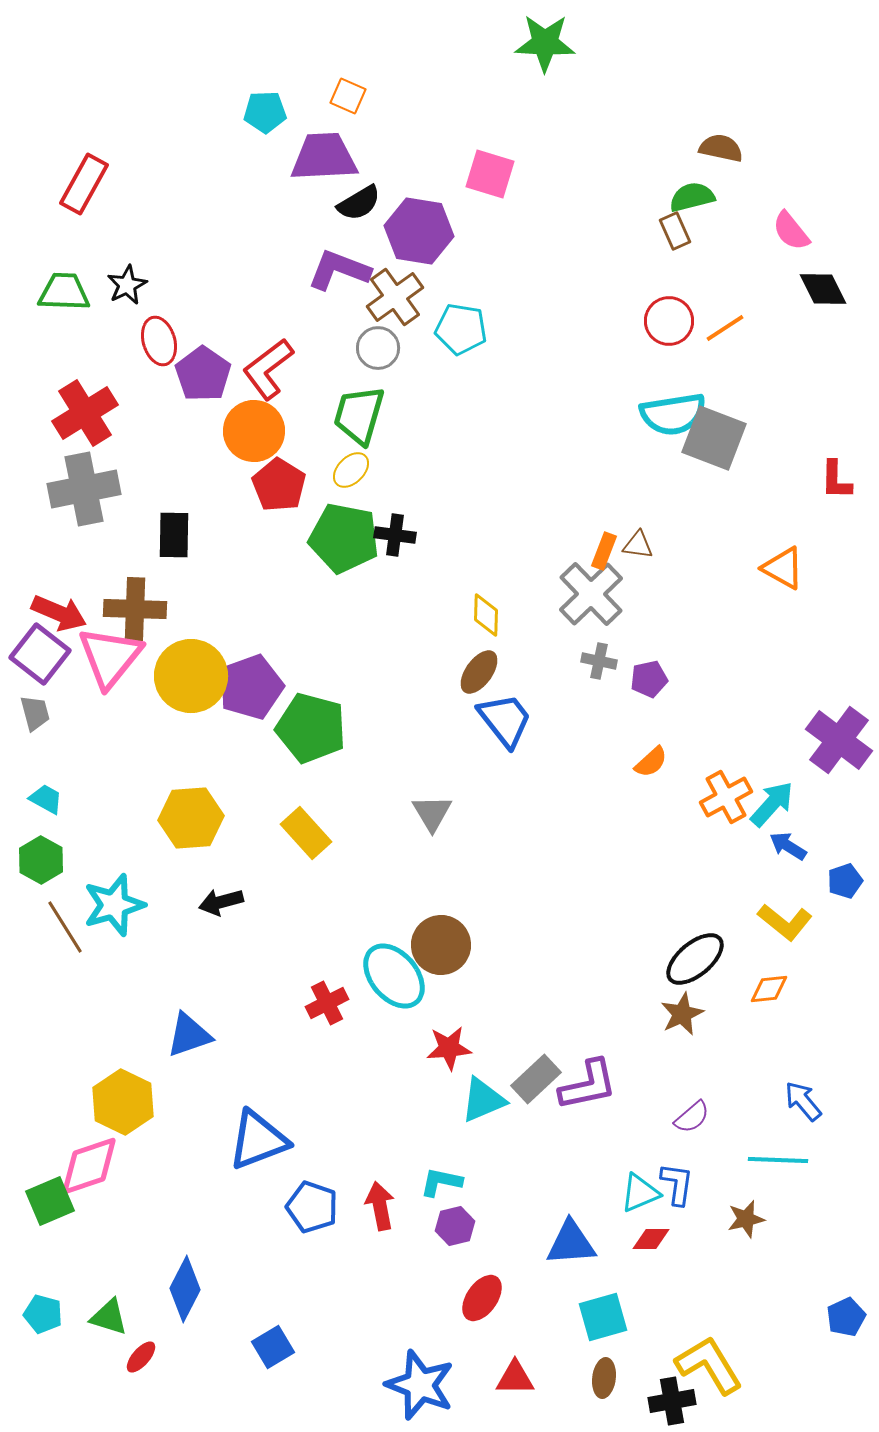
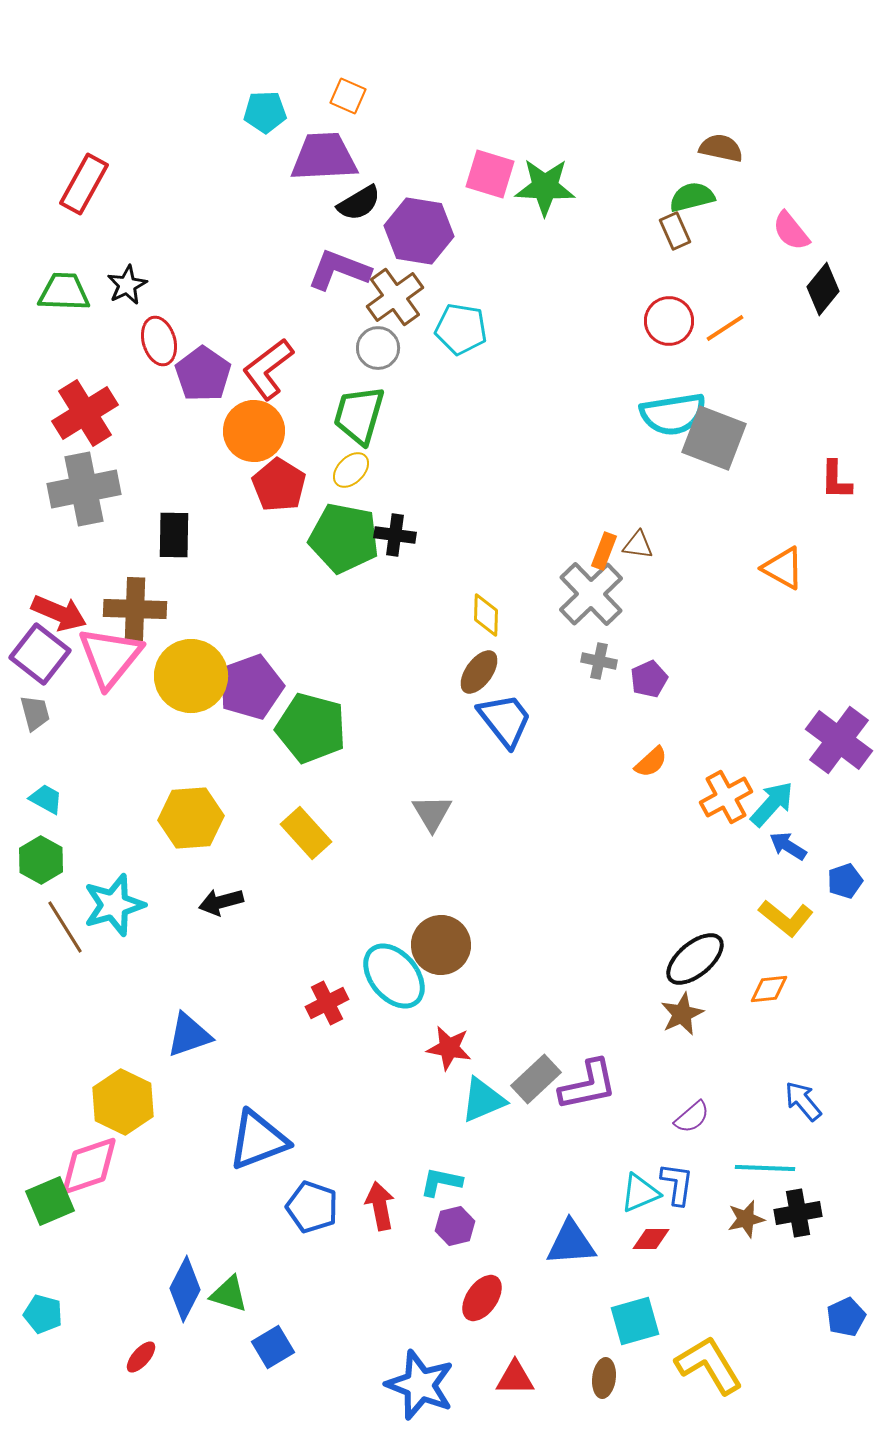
green star at (545, 43): moved 144 px down
black diamond at (823, 289): rotated 66 degrees clockwise
purple pentagon at (649, 679): rotated 12 degrees counterclockwise
yellow L-shape at (785, 922): moved 1 px right, 4 px up
red star at (449, 1048): rotated 15 degrees clockwise
cyan line at (778, 1160): moved 13 px left, 8 px down
green triangle at (109, 1317): moved 120 px right, 23 px up
cyan square at (603, 1317): moved 32 px right, 4 px down
black cross at (672, 1401): moved 126 px right, 188 px up
